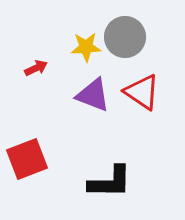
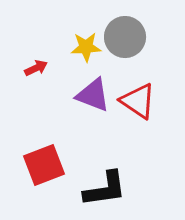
red triangle: moved 4 px left, 9 px down
red square: moved 17 px right, 6 px down
black L-shape: moved 5 px left, 7 px down; rotated 9 degrees counterclockwise
